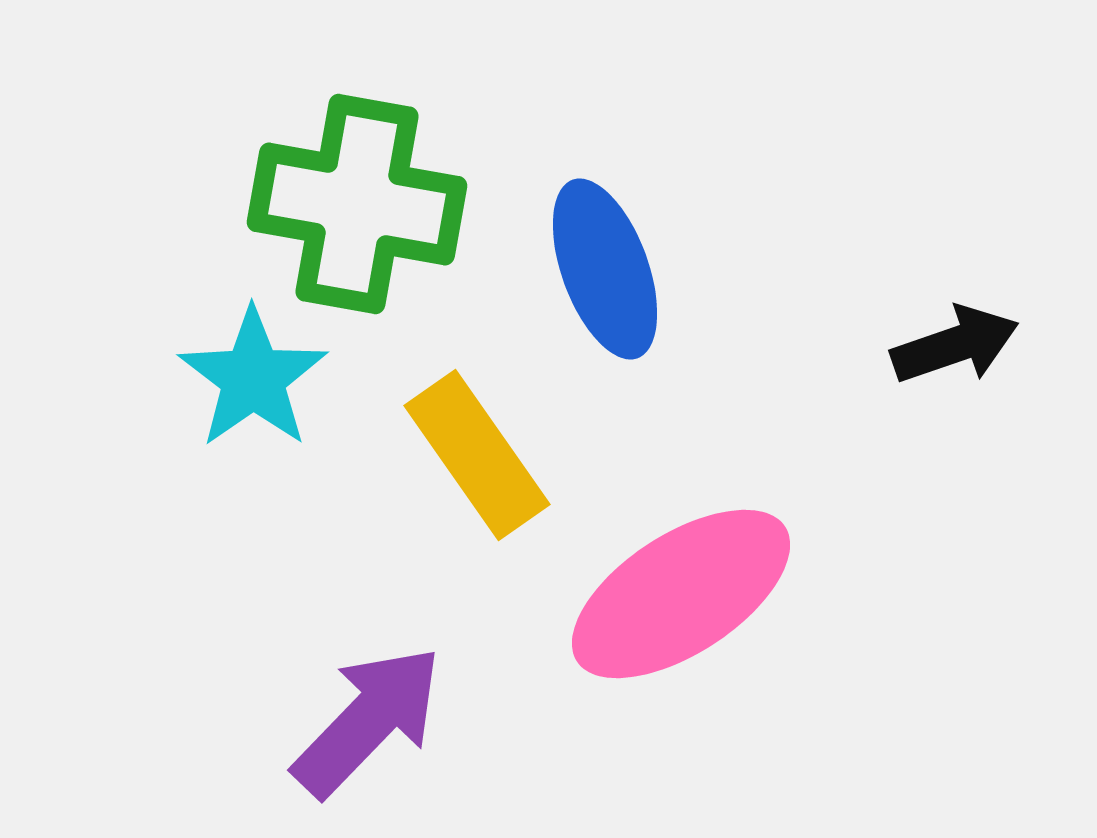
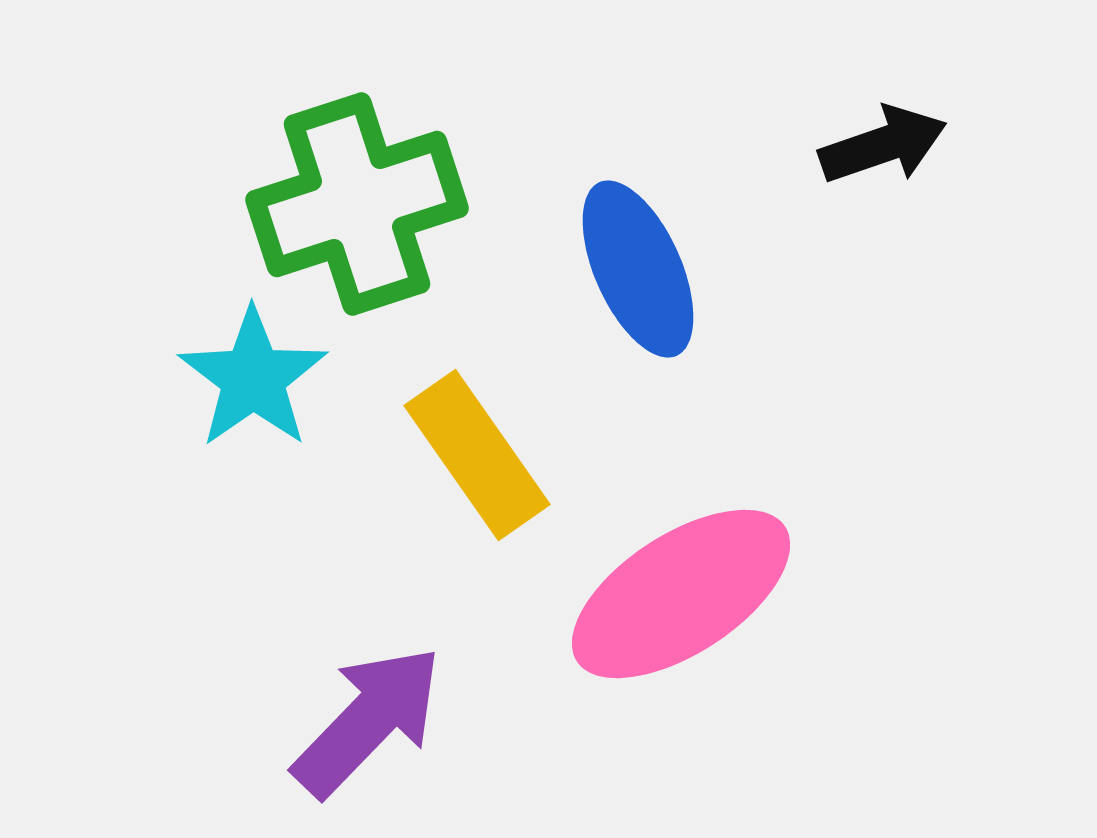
green cross: rotated 28 degrees counterclockwise
blue ellipse: moved 33 px right; rotated 4 degrees counterclockwise
black arrow: moved 72 px left, 200 px up
